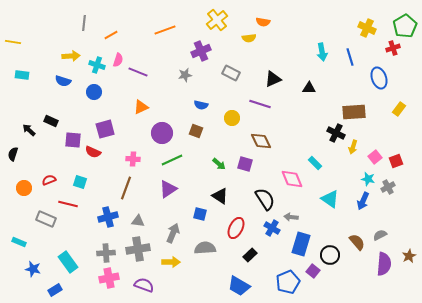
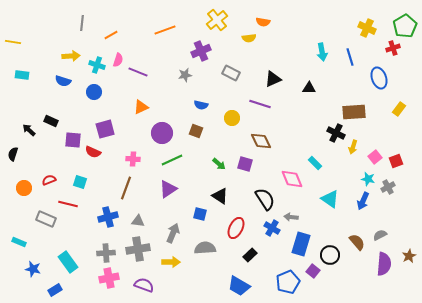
gray line at (84, 23): moved 2 px left
